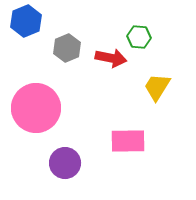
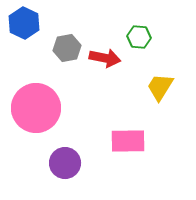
blue hexagon: moved 2 px left, 2 px down; rotated 12 degrees counterclockwise
gray hexagon: rotated 12 degrees clockwise
red arrow: moved 6 px left
yellow trapezoid: moved 3 px right
